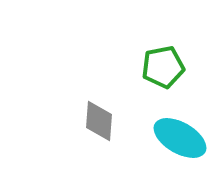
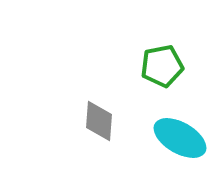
green pentagon: moved 1 px left, 1 px up
